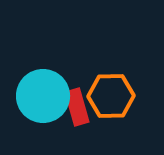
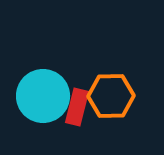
red rectangle: rotated 30 degrees clockwise
